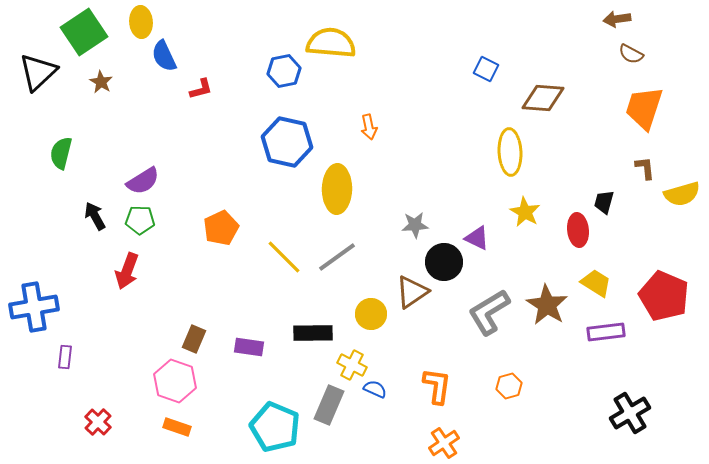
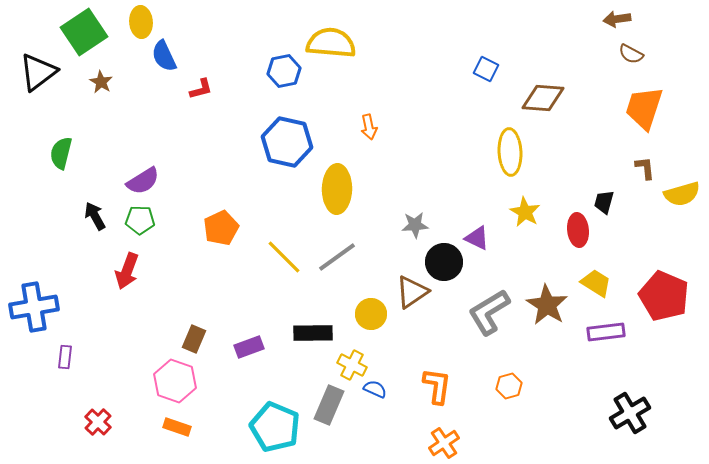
black triangle at (38, 72): rotated 6 degrees clockwise
purple rectangle at (249, 347): rotated 28 degrees counterclockwise
